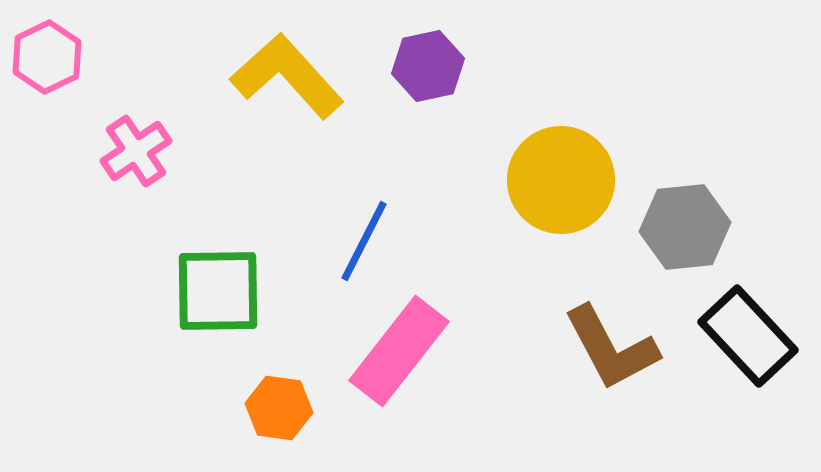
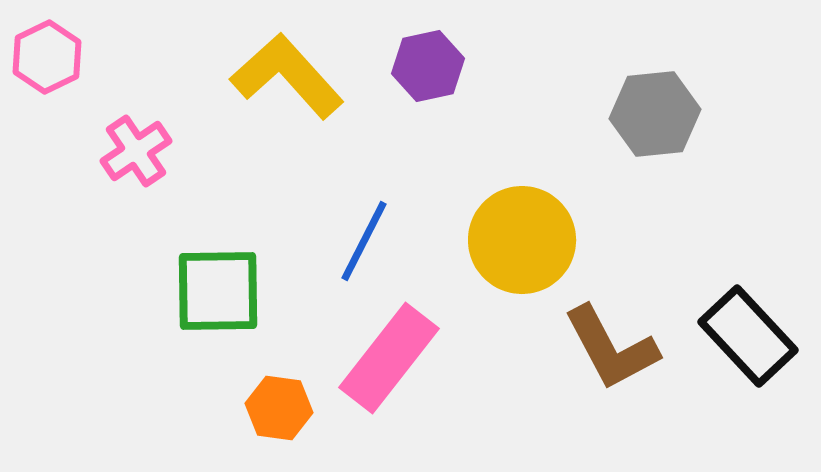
yellow circle: moved 39 px left, 60 px down
gray hexagon: moved 30 px left, 113 px up
pink rectangle: moved 10 px left, 7 px down
